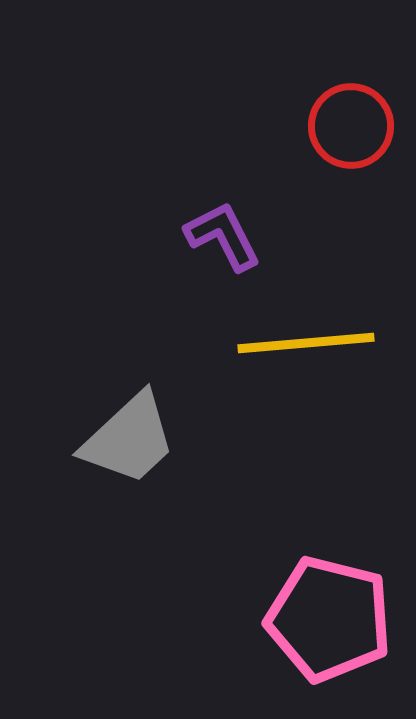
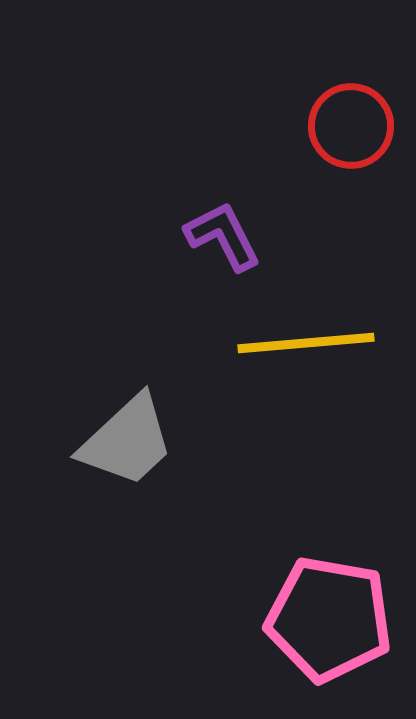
gray trapezoid: moved 2 px left, 2 px down
pink pentagon: rotated 4 degrees counterclockwise
